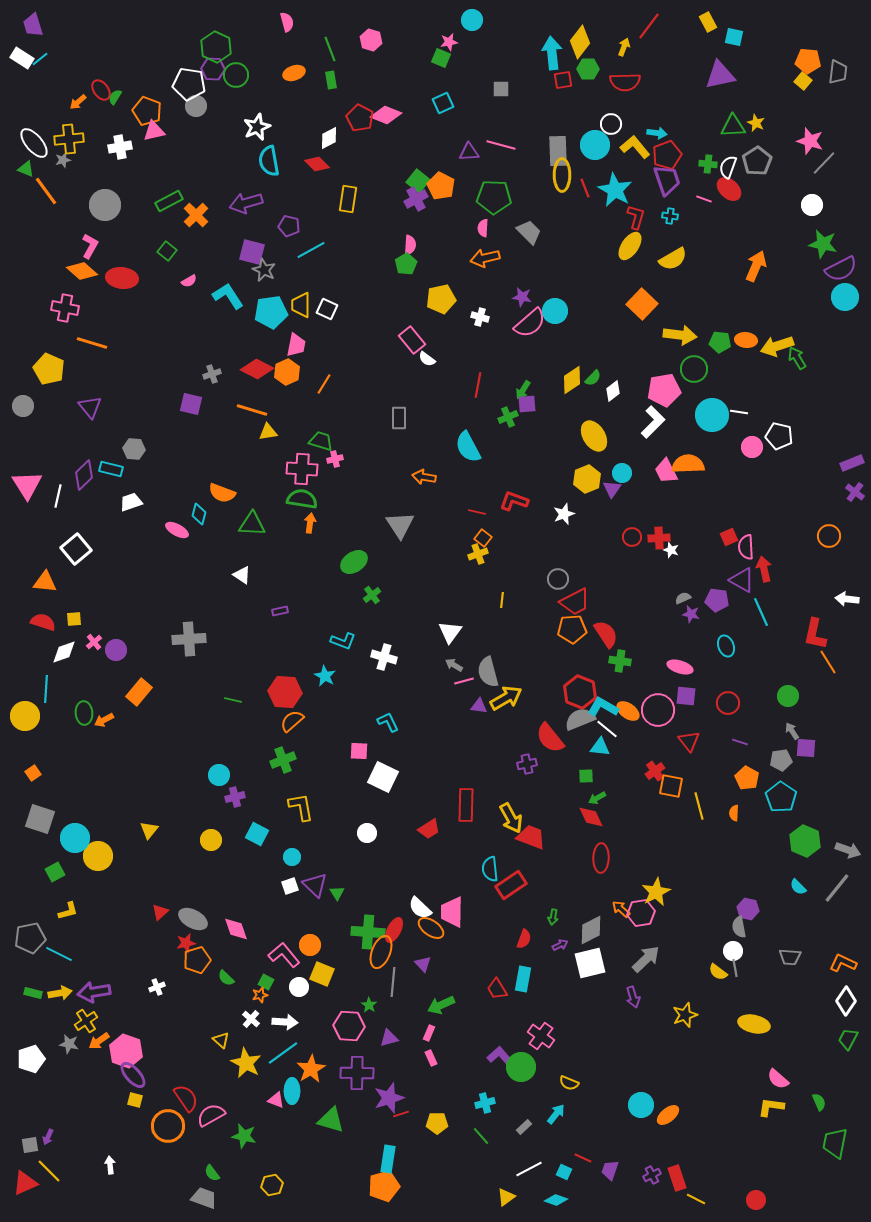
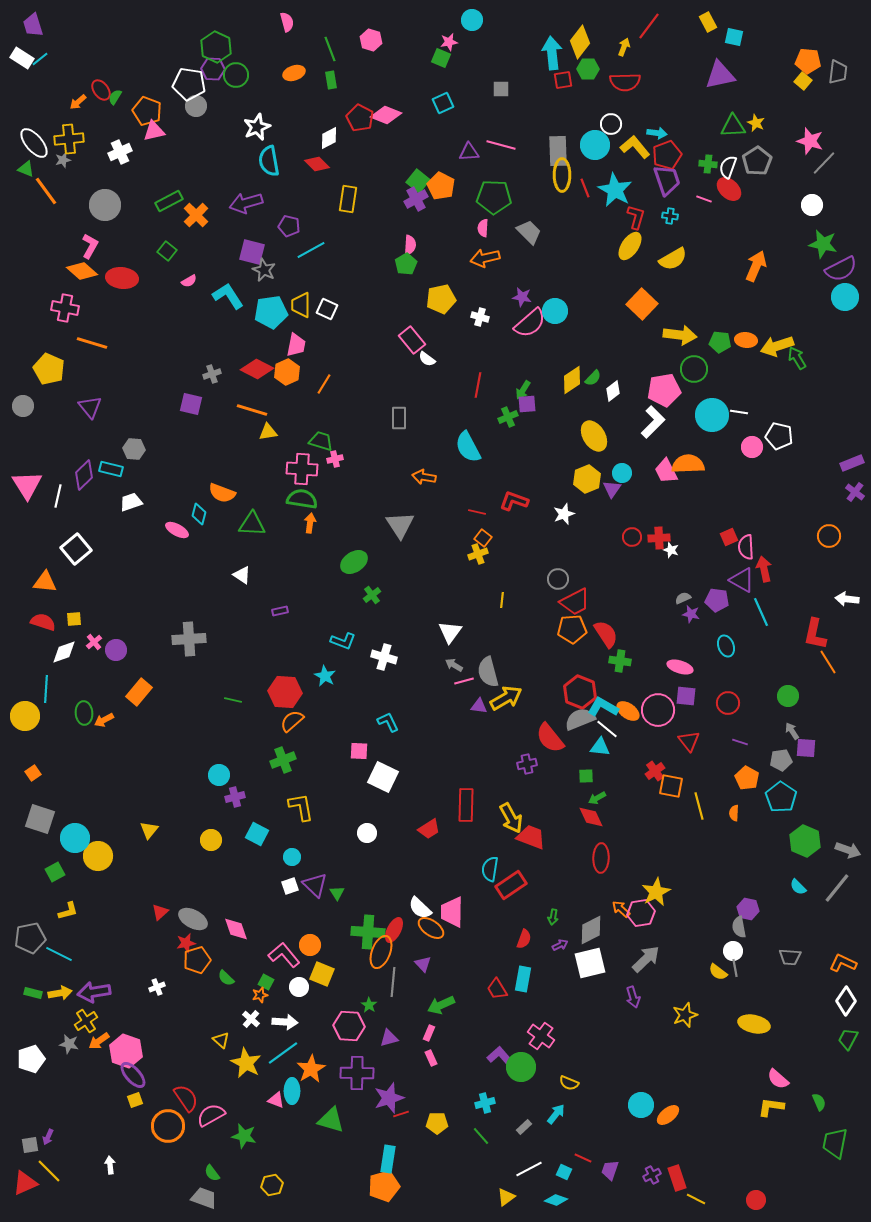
white cross at (120, 147): moved 5 px down; rotated 15 degrees counterclockwise
cyan semicircle at (490, 869): rotated 15 degrees clockwise
yellow square at (135, 1100): rotated 35 degrees counterclockwise
